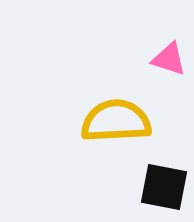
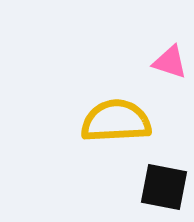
pink triangle: moved 1 px right, 3 px down
